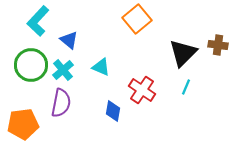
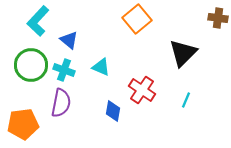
brown cross: moved 27 px up
cyan cross: moved 1 px right; rotated 30 degrees counterclockwise
cyan line: moved 13 px down
